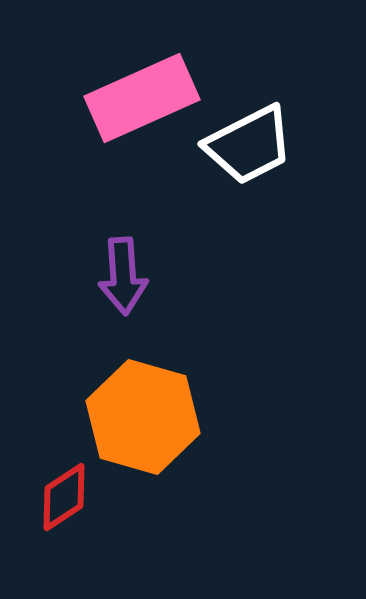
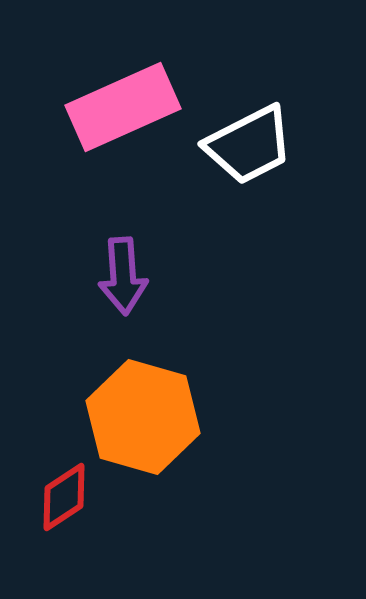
pink rectangle: moved 19 px left, 9 px down
